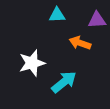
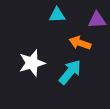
cyan arrow: moved 6 px right, 10 px up; rotated 12 degrees counterclockwise
